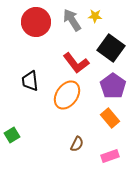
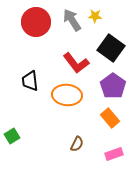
orange ellipse: rotated 60 degrees clockwise
green square: moved 1 px down
pink rectangle: moved 4 px right, 2 px up
